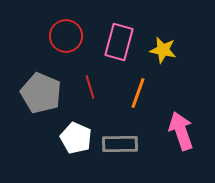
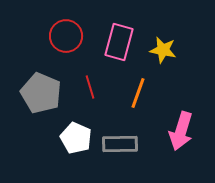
pink arrow: rotated 144 degrees counterclockwise
